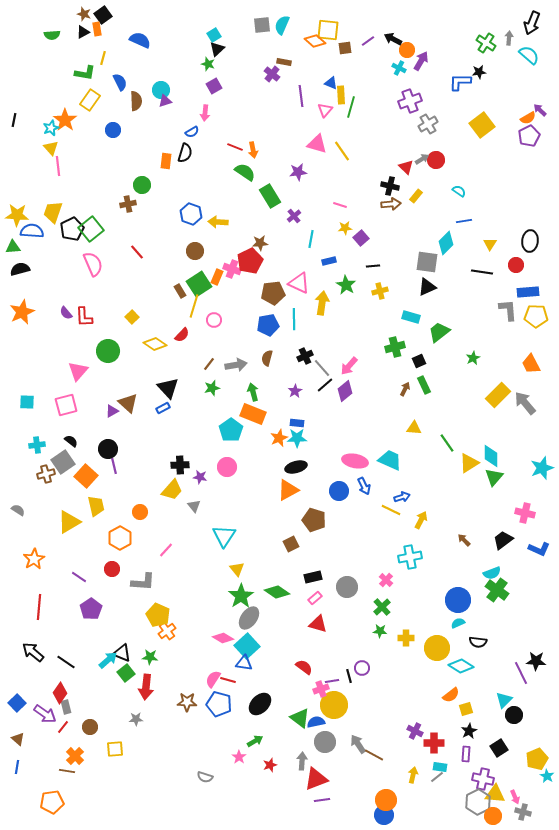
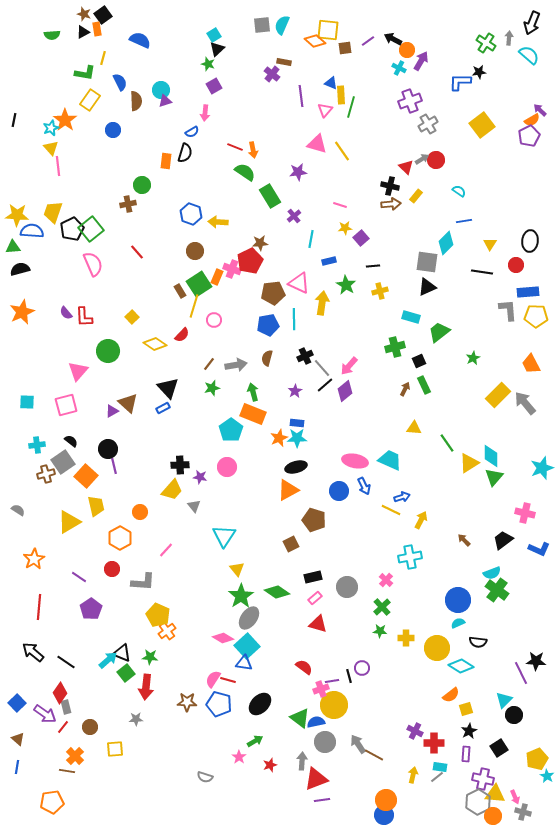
orange semicircle at (528, 118): moved 4 px right, 2 px down
